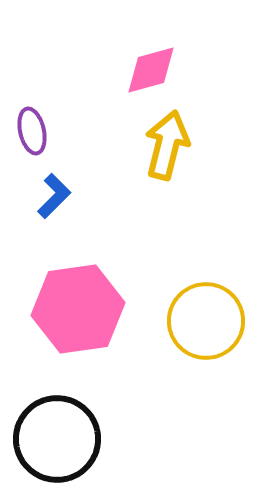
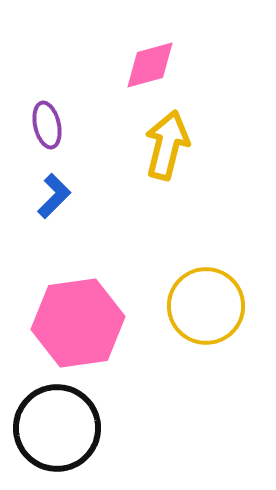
pink diamond: moved 1 px left, 5 px up
purple ellipse: moved 15 px right, 6 px up
pink hexagon: moved 14 px down
yellow circle: moved 15 px up
black circle: moved 11 px up
